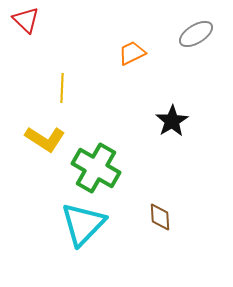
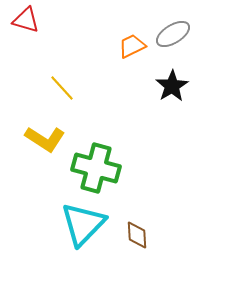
red triangle: rotated 28 degrees counterclockwise
gray ellipse: moved 23 px left
orange trapezoid: moved 7 px up
yellow line: rotated 44 degrees counterclockwise
black star: moved 35 px up
green cross: rotated 15 degrees counterclockwise
brown diamond: moved 23 px left, 18 px down
